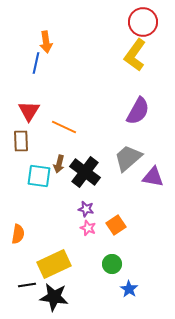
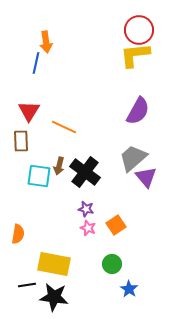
red circle: moved 4 px left, 8 px down
yellow L-shape: rotated 48 degrees clockwise
gray trapezoid: moved 5 px right
brown arrow: moved 2 px down
purple triangle: moved 7 px left; rotated 40 degrees clockwise
yellow rectangle: rotated 36 degrees clockwise
